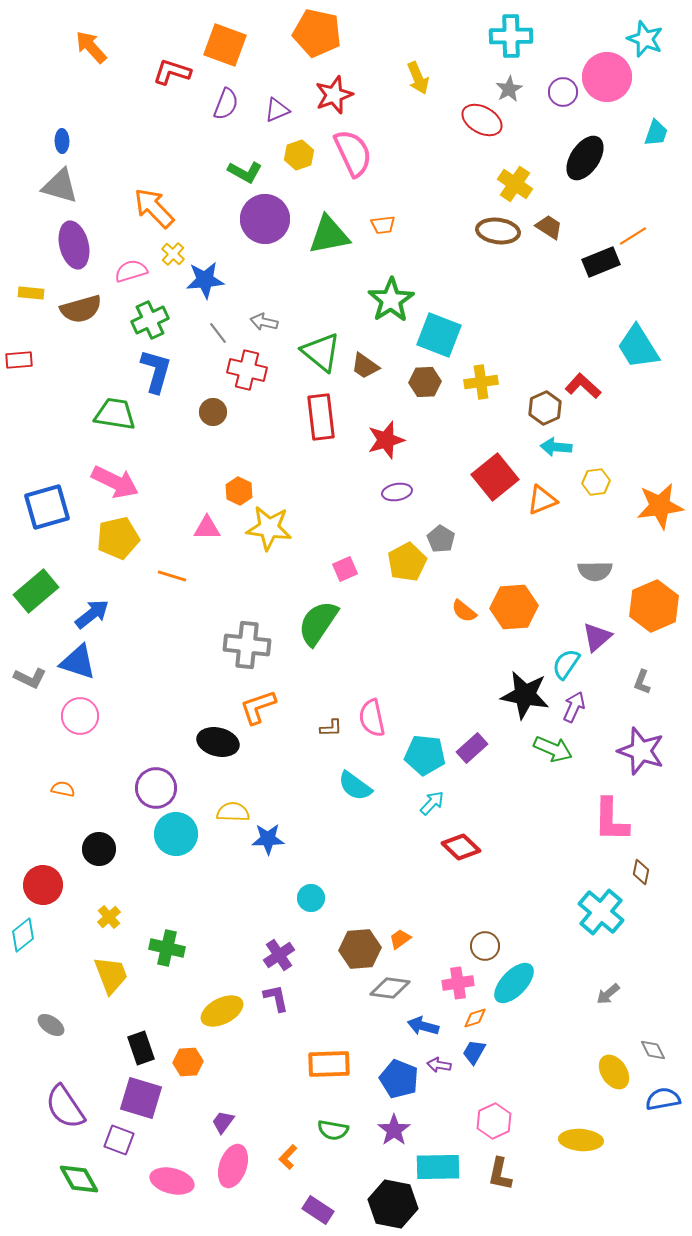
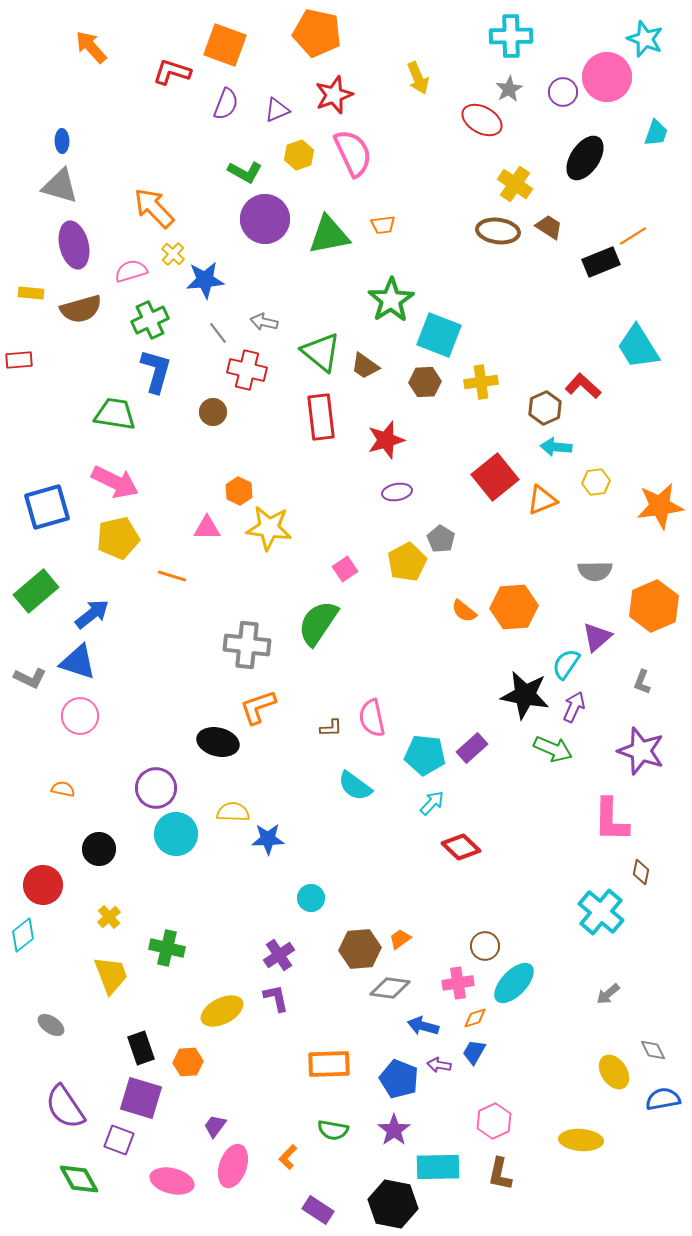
pink square at (345, 569): rotated 10 degrees counterclockwise
purple trapezoid at (223, 1122): moved 8 px left, 4 px down
